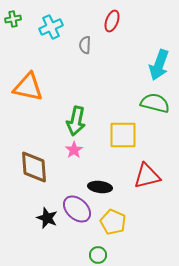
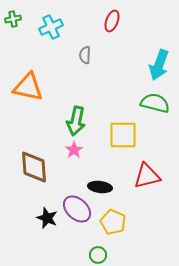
gray semicircle: moved 10 px down
